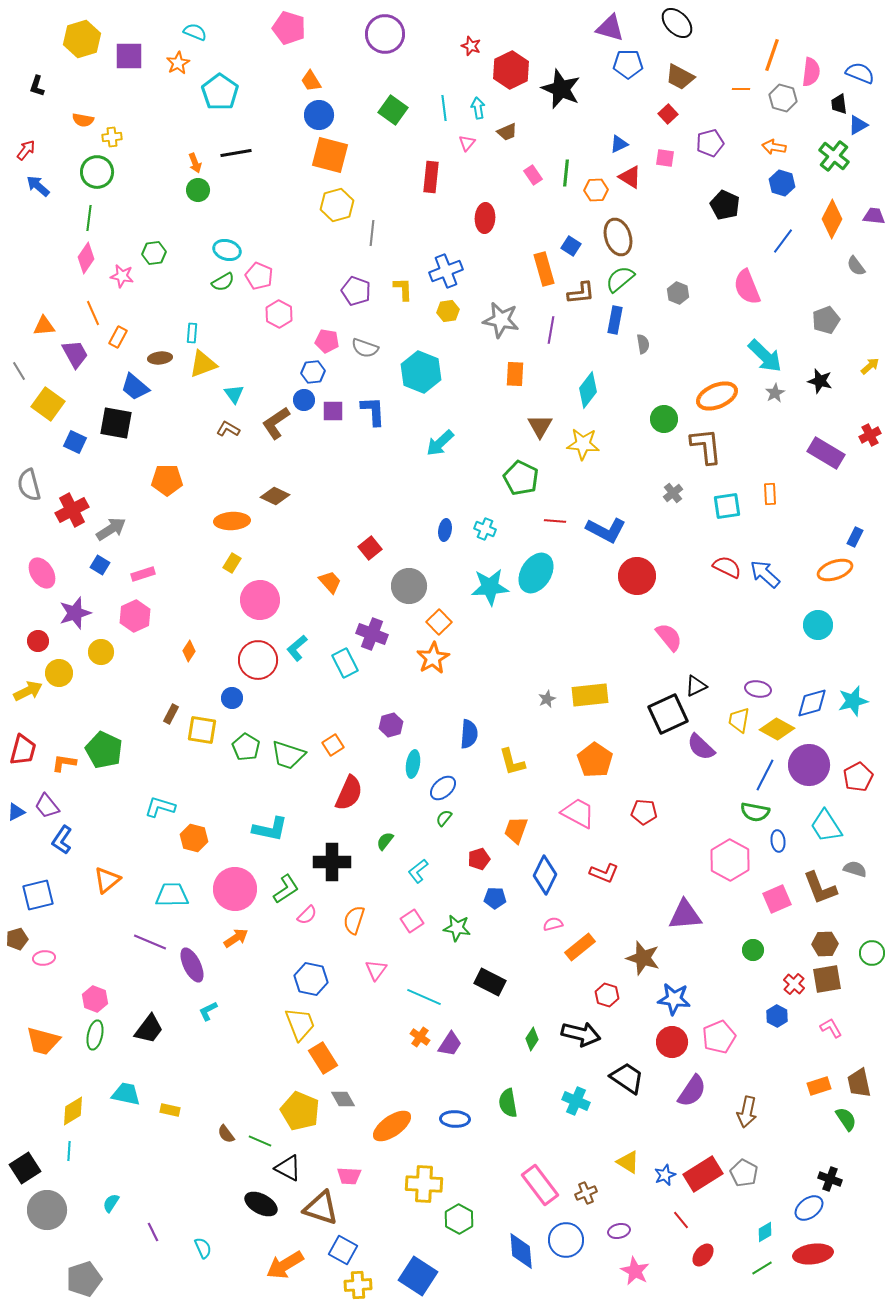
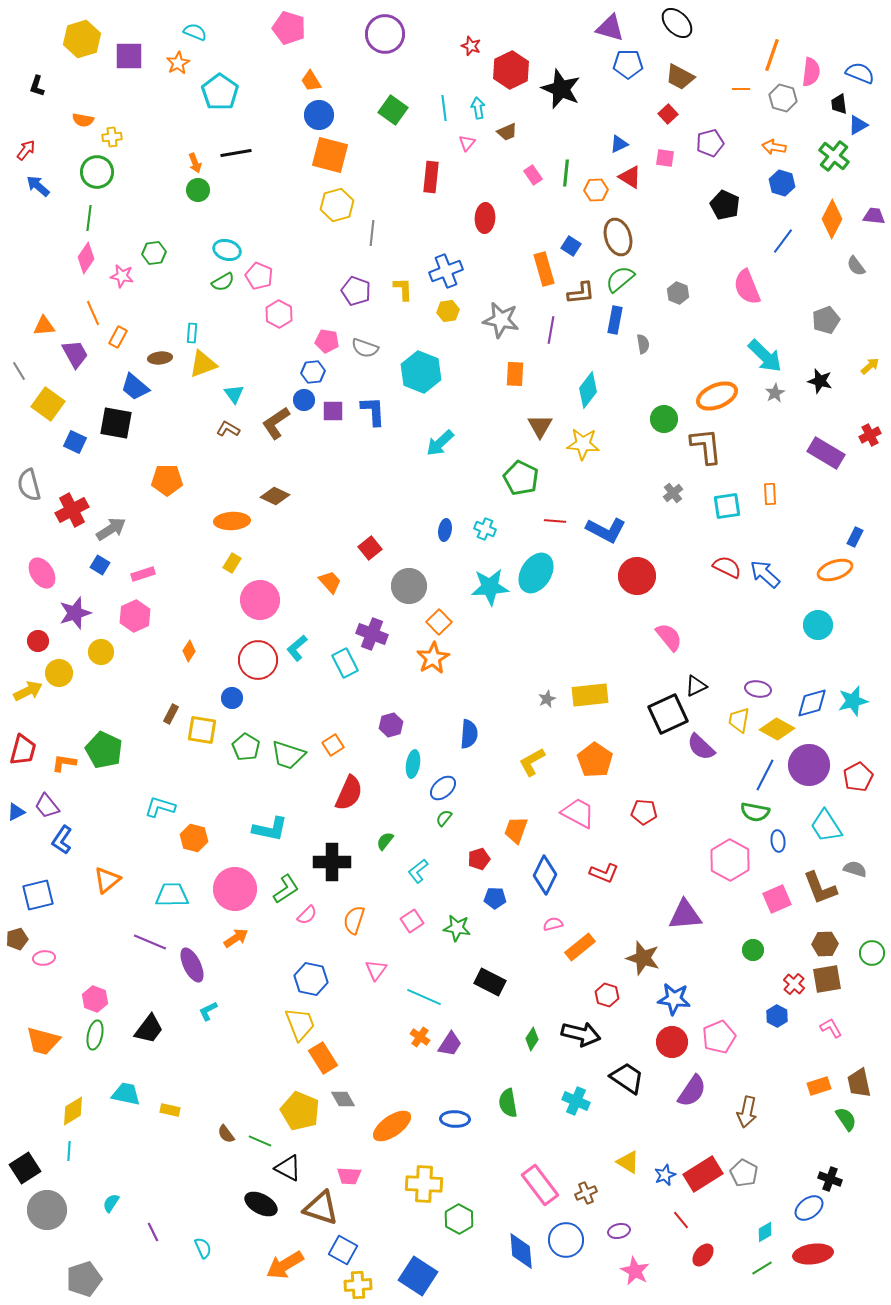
yellow L-shape at (512, 762): moved 20 px right; rotated 76 degrees clockwise
